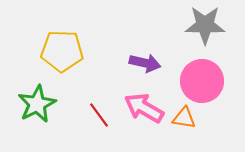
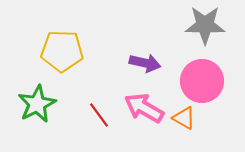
orange triangle: rotated 20 degrees clockwise
